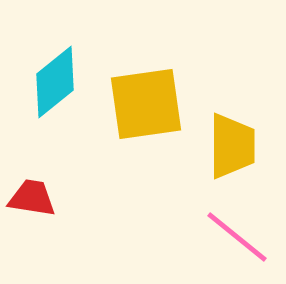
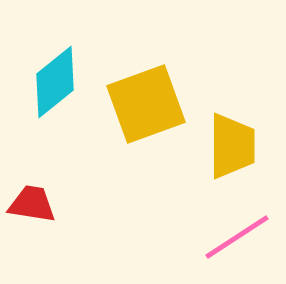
yellow square: rotated 12 degrees counterclockwise
red trapezoid: moved 6 px down
pink line: rotated 72 degrees counterclockwise
